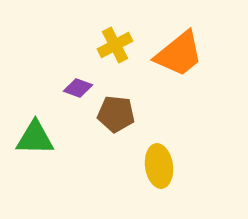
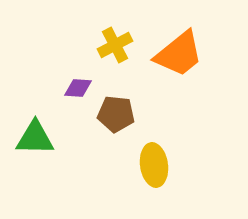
purple diamond: rotated 16 degrees counterclockwise
yellow ellipse: moved 5 px left, 1 px up
